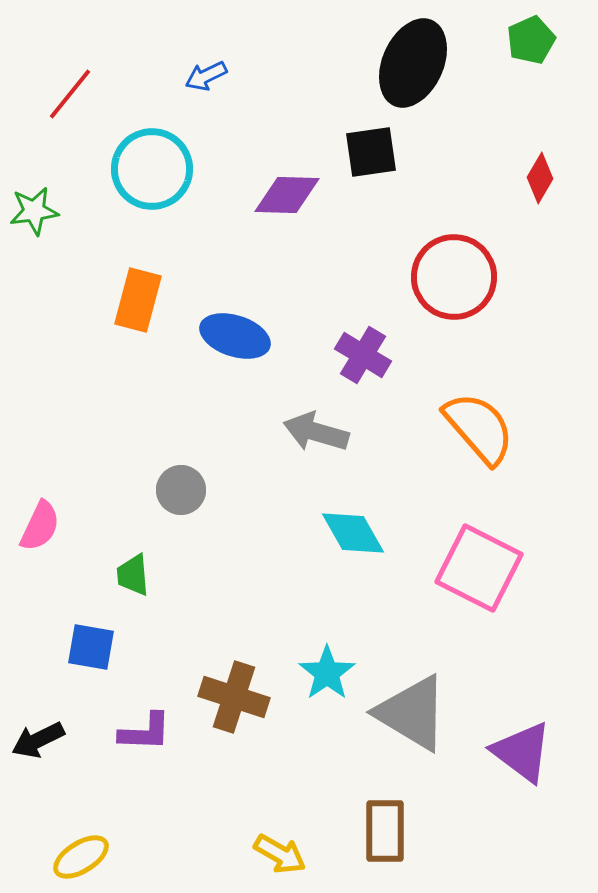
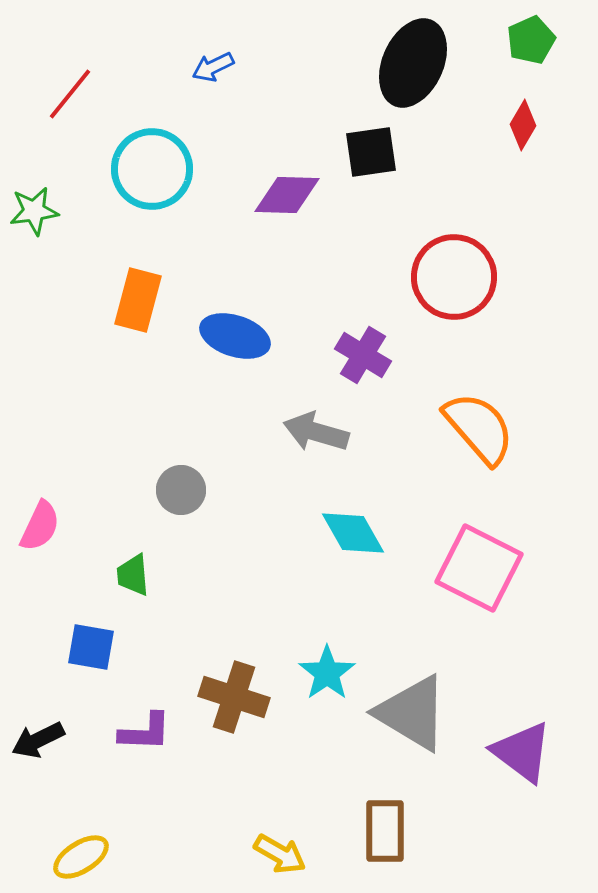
blue arrow: moved 7 px right, 9 px up
red diamond: moved 17 px left, 53 px up
